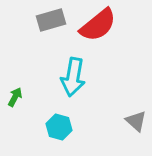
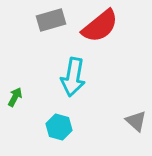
red semicircle: moved 2 px right, 1 px down
